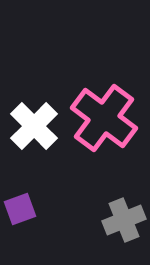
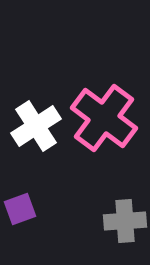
white cross: moved 2 px right; rotated 12 degrees clockwise
gray cross: moved 1 px right, 1 px down; rotated 18 degrees clockwise
